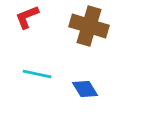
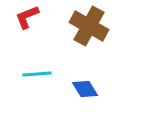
brown cross: rotated 12 degrees clockwise
cyan line: rotated 16 degrees counterclockwise
